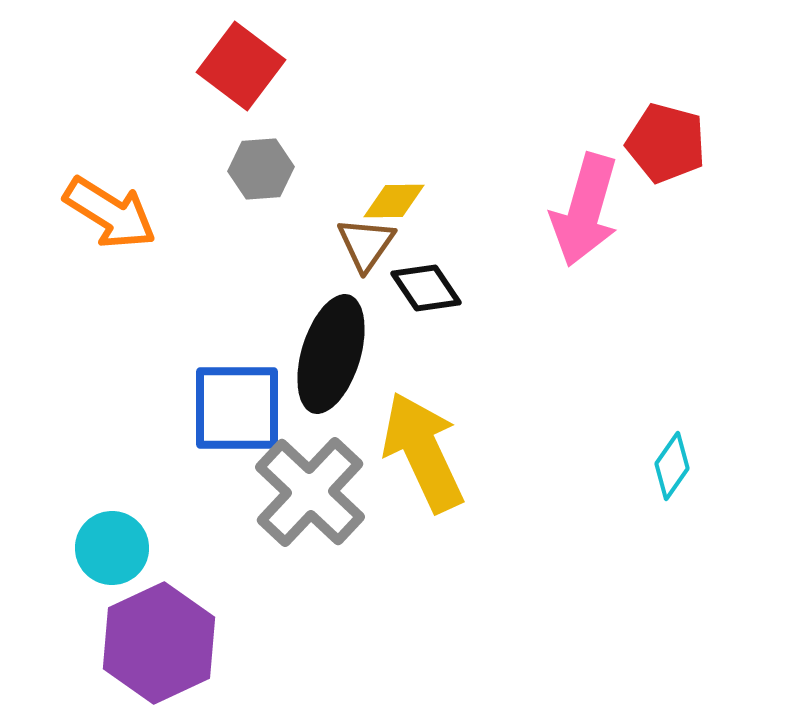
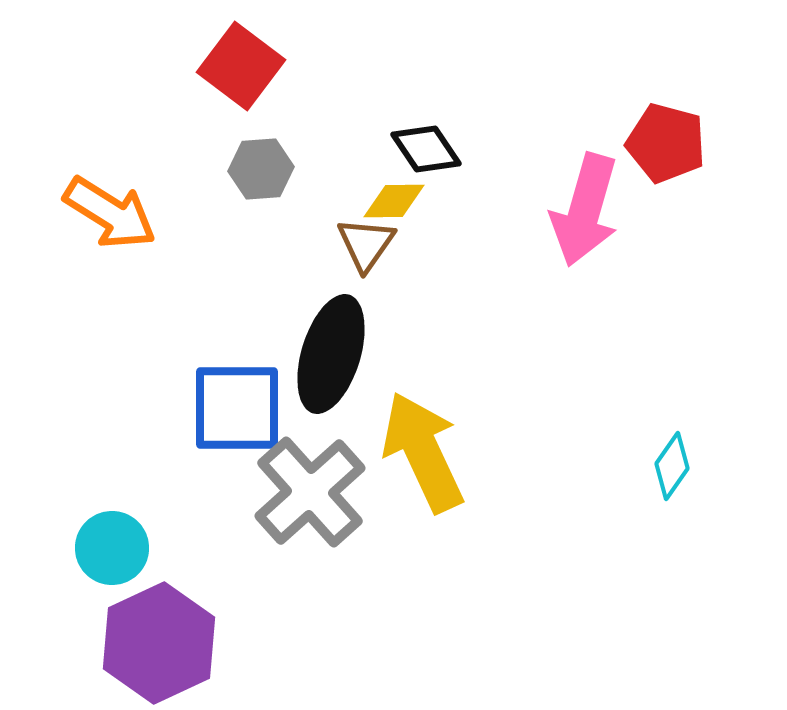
black diamond: moved 139 px up
gray cross: rotated 5 degrees clockwise
